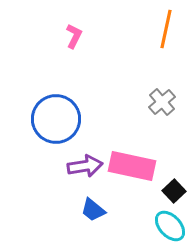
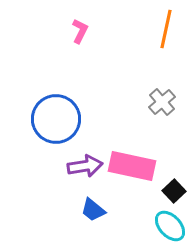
pink L-shape: moved 6 px right, 5 px up
